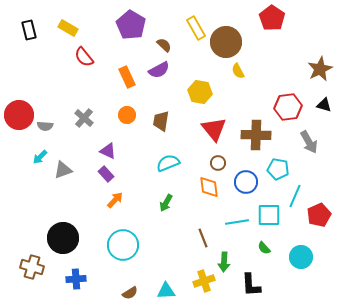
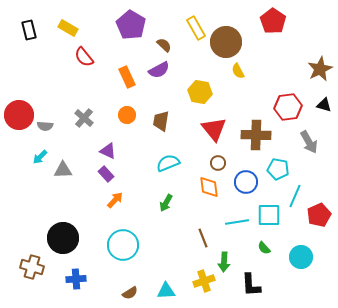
red pentagon at (272, 18): moved 1 px right, 3 px down
gray triangle at (63, 170): rotated 18 degrees clockwise
